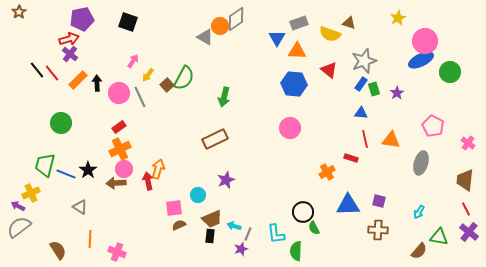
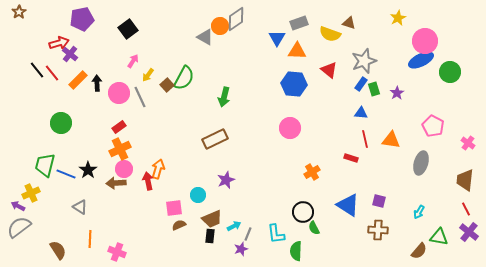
black square at (128, 22): moved 7 px down; rotated 36 degrees clockwise
red arrow at (69, 39): moved 10 px left, 4 px down
orange cross at (327, 172): moved 15 px left
blue triangle at (348, 205): rotated 35 degrees clockwise
cyan arrow at (234, 226): rotated 136 degrees clockwise
